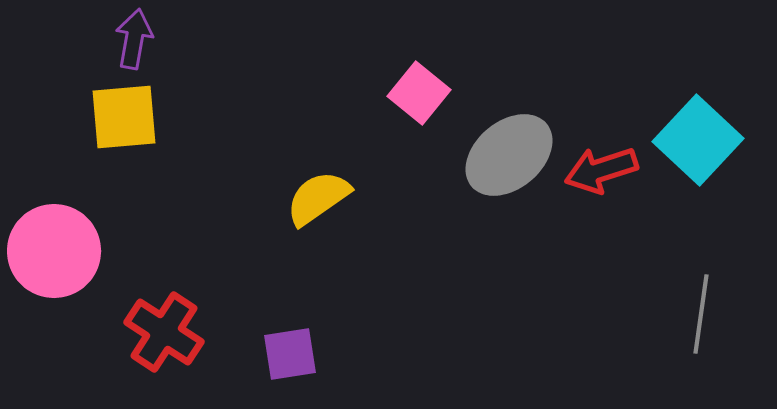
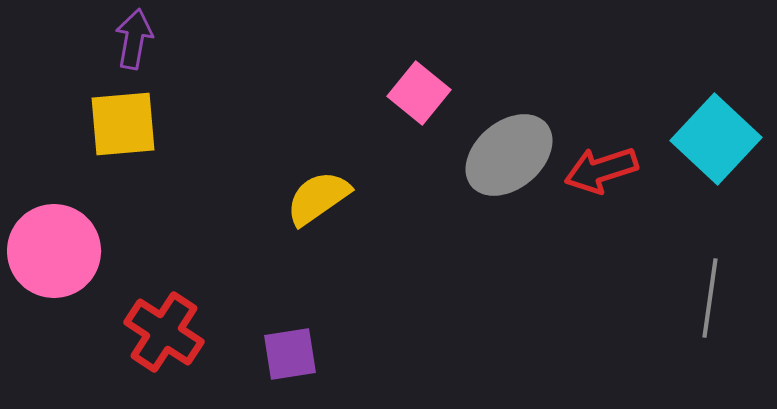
yellow square: moved 1 px left, 7 px down
cyan square: moved 18 px right, 1 px up
gray line: moved 9 px right, 16 px up
